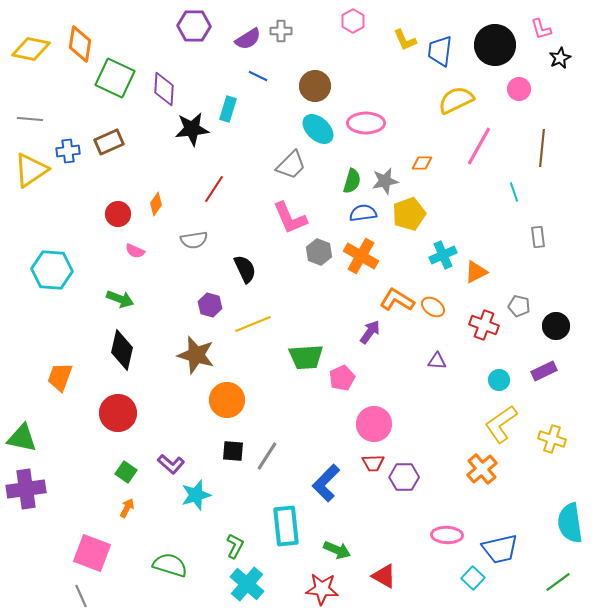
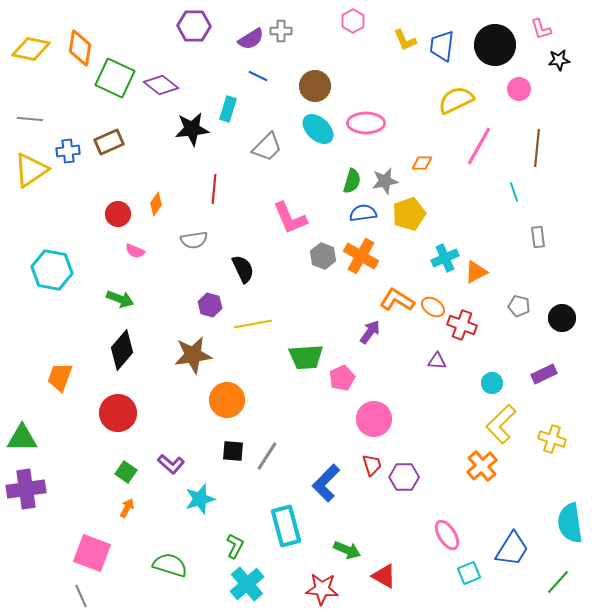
purple semicircle at (248, 39): moved 3 px right
orange diamond at (80, 44): moved 4 px down
blue trapezoid at (440, 51): moved 2 px right, 5 px up
black star at (560, 58): moved 1 px left, 2 px down; rotated 20 degrees clockwise
purple diamond at (164, 89): moved 3 px left, 4 px up; rotated 56 degrees counterclockwise
brown line at (542, 148): moved 5 px left
gray trapezoid at (291, 165): moved 24 px left, 18 px up
red line at (214, 189): rotated 28 degrees counterclockwise
gray hexagon at (319, 252): moved 4 px right, 4 px down
cyan cross at (443, 255): moved 2 px right, 3 px down
black semicircle at (245, 269): moved 2 px left
cyan hexagon at (52, 270): rotated 6 degrees clockwise
yellow line at (253, 324): rotated 12 degrees clockwise
red cross at (484, 325): moved 22 px left
black circle at (556, 326): moved 6 px right, 8 px up
black diamond at (122, 350): rotated 27 degrees clockwise
brown star at (196, 355): moved 3 px left; rotated 24 degrees counterclockwise
purple rectangle at (544, 371): moved 3 px down
cyan circle at (499, 380): moved 7 px left, 3 px down
pink circle at (374, 424): moved 5 px up
yellow L-shape at (501, 424): rotated 9 degrees counterclockwise
green triangle at (22, 438): rotated 12 degrees counterclockwise
red trapezoid at (373, 463): moved 1 px left, 2 px down; rotated 105 degrees counterclockwise
orange cross at (482, 469): moved 3 px up
cyan star at (196, 495): moved 4 px right, 4 px down
cyan rectangle at (286, 526): rotated 9 degrees counterclockwise
pink ellipse at (447, 535): rotated 56 degrees clockwise
blue trapezoid at (500, 549): moved 12 px right; rotated 45 degrees counterclockwise
green arrow at (337, 550): moved 10 px right
cyan square at (473, 578): moved 4 px left, 5 px up; rotated 25 degrees clockwise
green line at (558, 582): rotated 12 degrees counterclockwise
cyan cross at (247, 584): rotated 8 degrees clockwise
